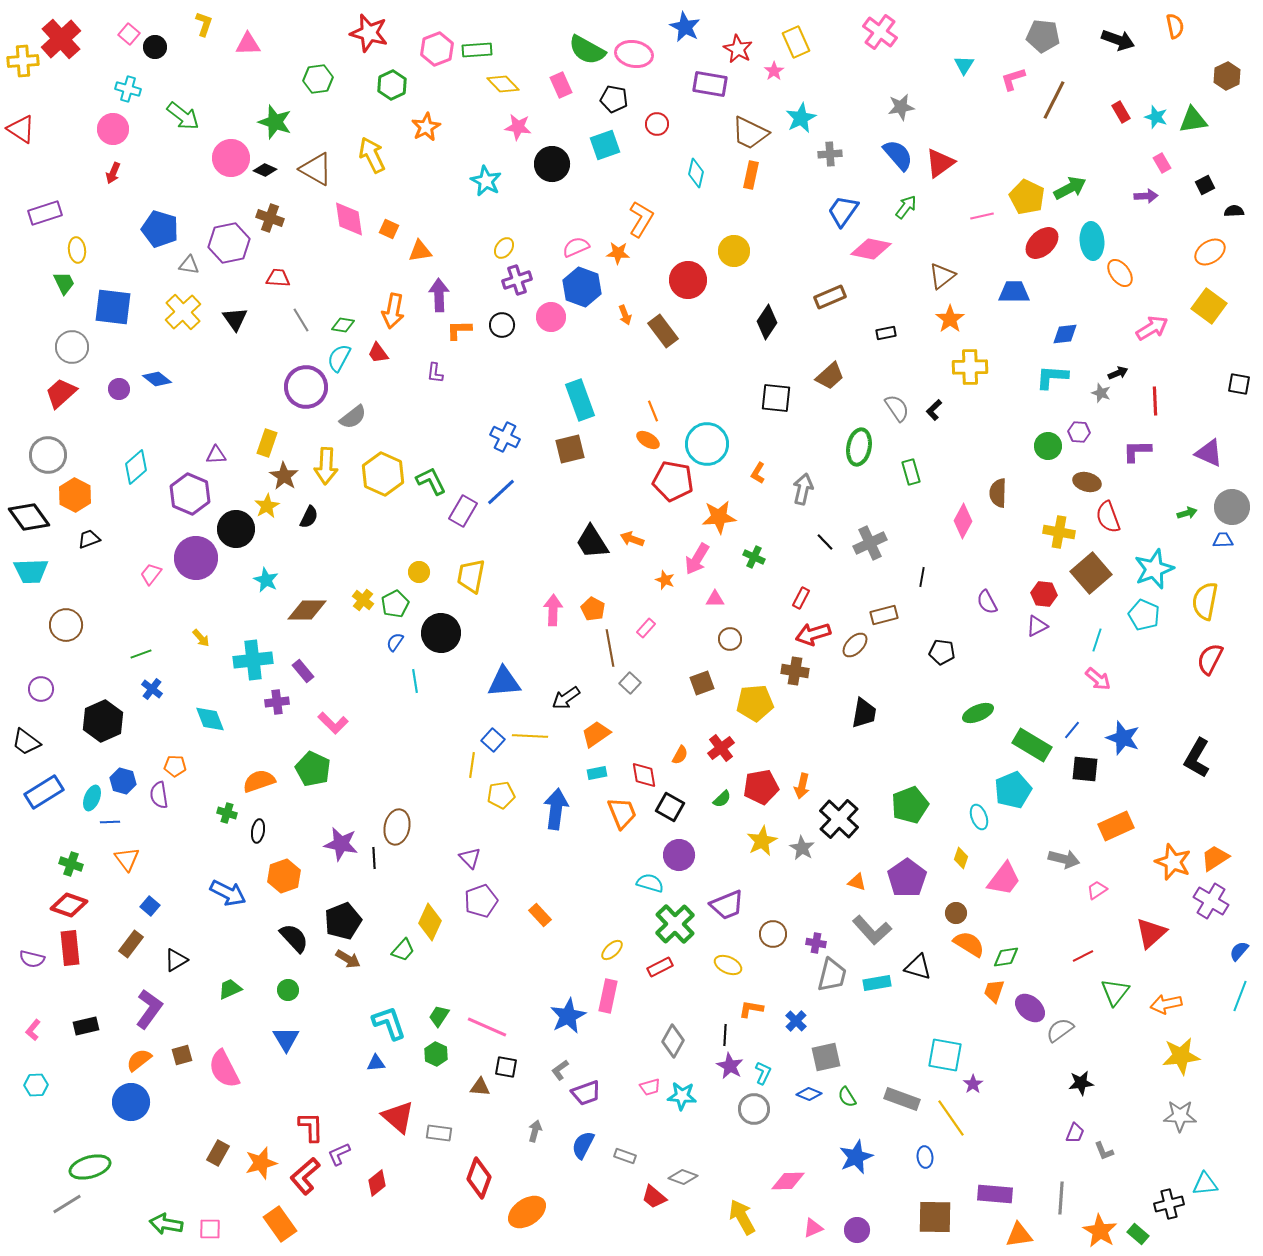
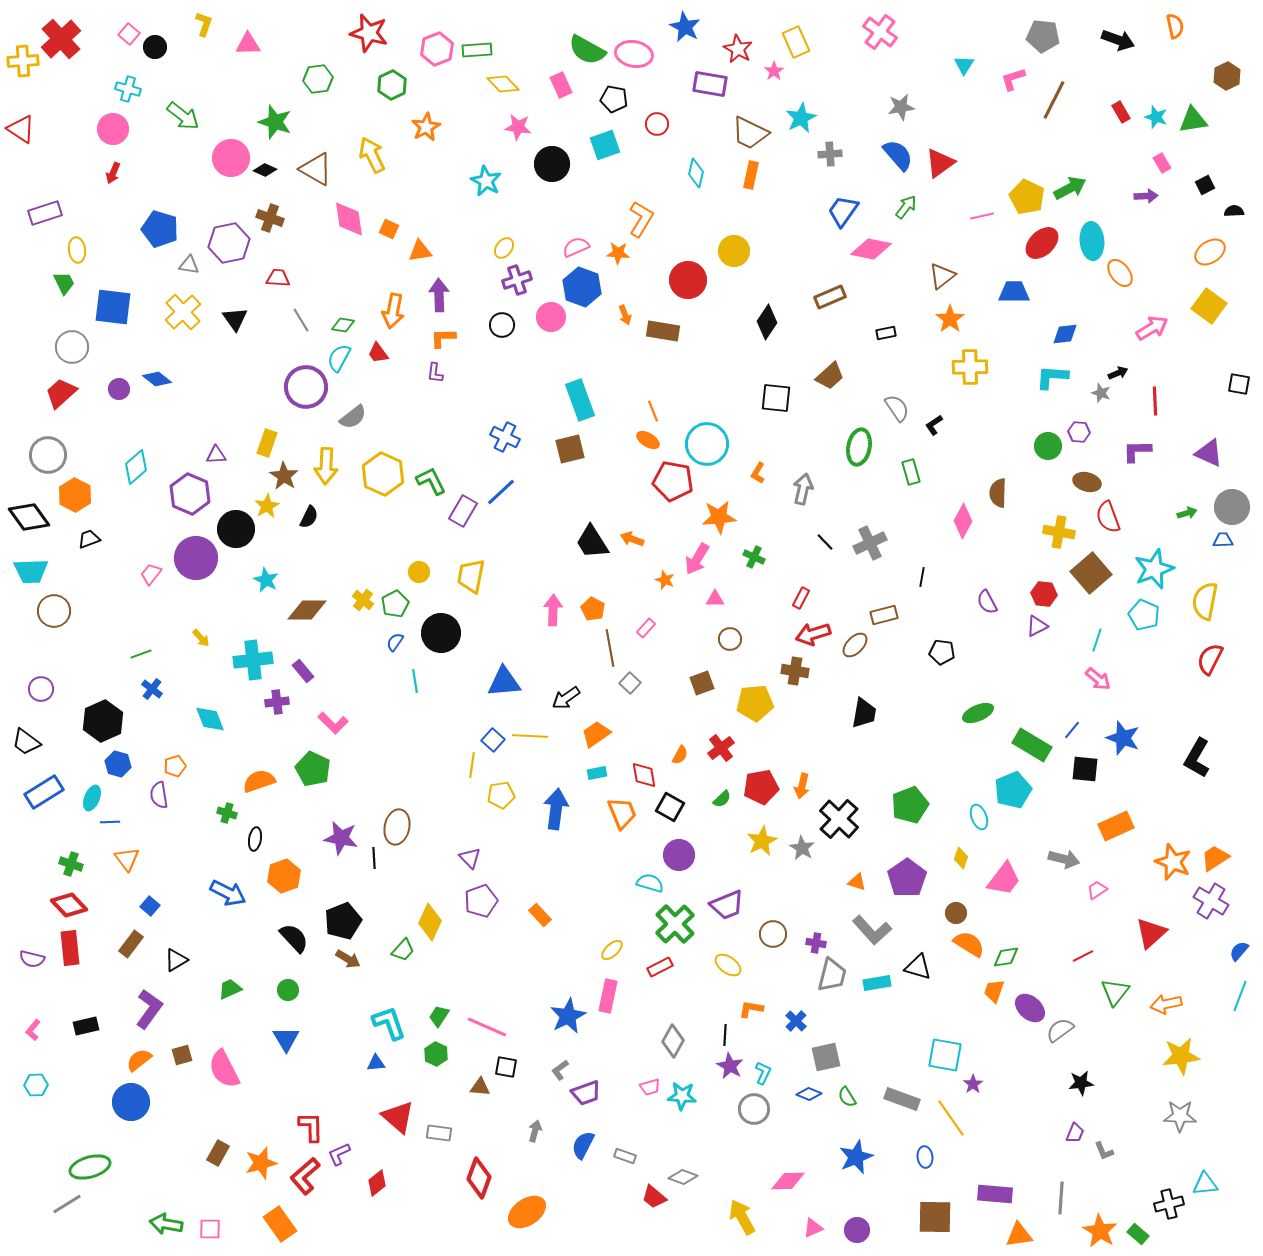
orange L-shape at (459, 330): moved 16 px left, 8 px down
brown rectangle at (663, 331): rotated 44 degrees counterclockwise
black L-shape at (934, 410): moved 15 px down; rotated 10 degrees clockwise
brown circle at (66, 625): moved 12 px left, 14 px up
orange pentagon at (175, 766): rotated 20 degrees counterclockwise
blue hexagon at (123, 781): moved 5 px left, 17 px up
black ellipse at (258, 831): moved 3 px left, 8 px down
purple star at (341, 844): moved 6 px up
red diamond at (69, 905): rotated 27 degrees clockwise
yellow ellipse at (728, 965): rotated 12 degrees clockwise
